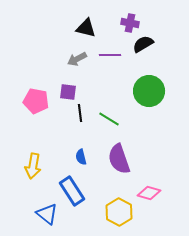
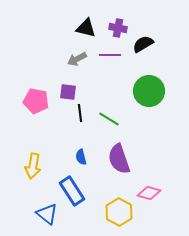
purple cross: moved 12 px left, 5 px down
